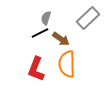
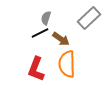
gray rectangle: moved 1 px right
